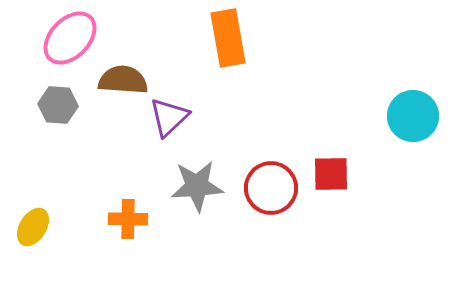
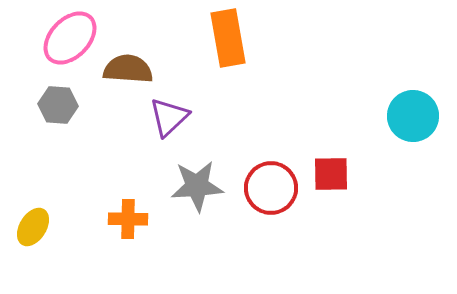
brown semicircle: moved 5 px right, 11 px up
